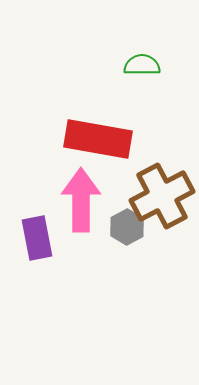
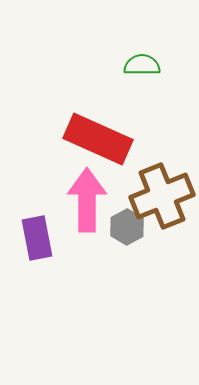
red rectangle: rotated 14 degrees clockwise
brown cross: rotated 6 degrees clockwise
pink arrow: moved 6 px right
